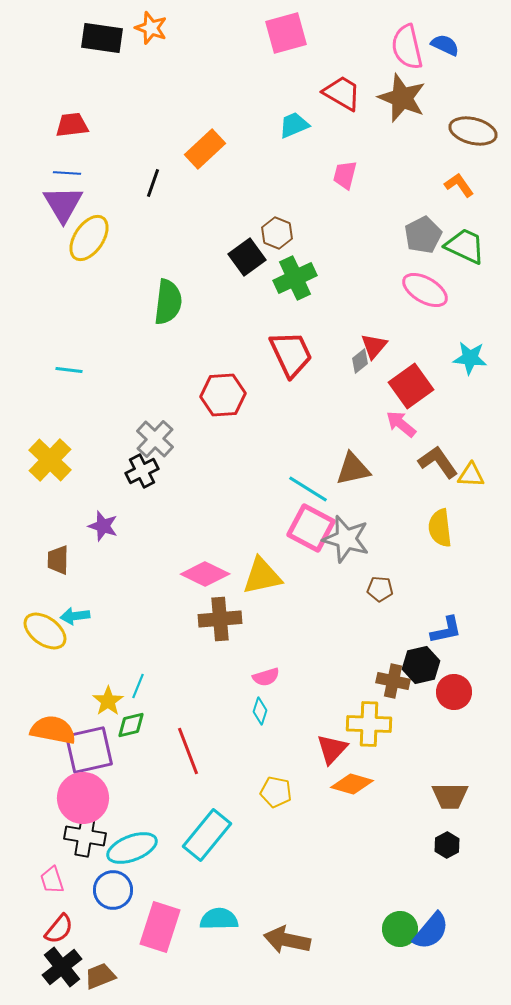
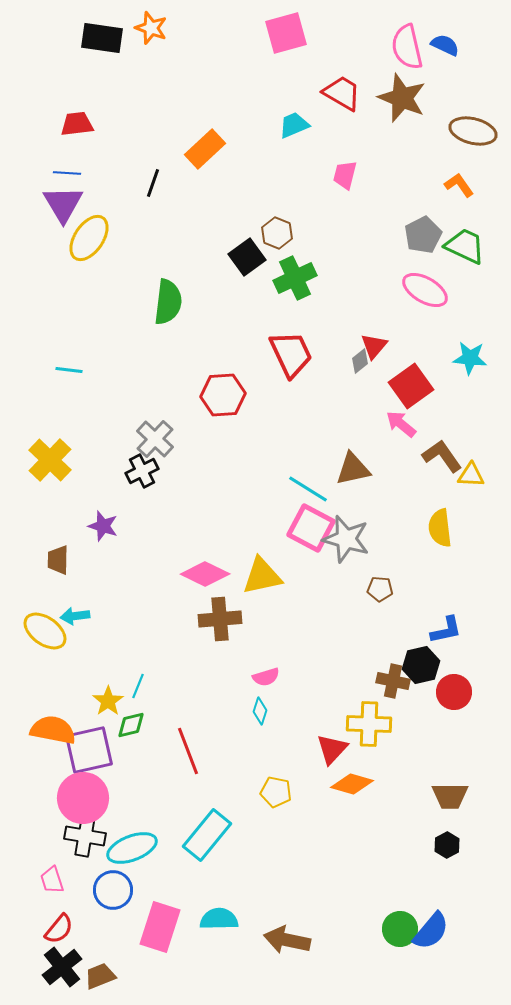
red trapezoid at (72, 125): moved 5 px right, 1 px up
brown L-shape at (438, 462): moved 4 px right, 6 px up
